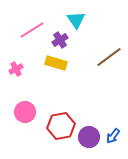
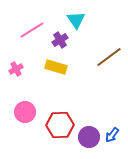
yellow rectangle: moved 4 px down
red hexagon: moved 1 px left, 1 px up; rotated 8 degrees clockwise
blue arrow: moved 1 px left, 1 px up
